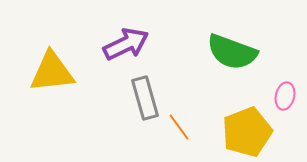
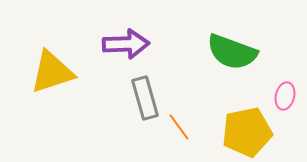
purple arrow: rotated 24 degrees clockwise
yellow triangle: rotated 12 degrees counterclockwise
yellow pentagon: rotated 9 degrees clockwise
